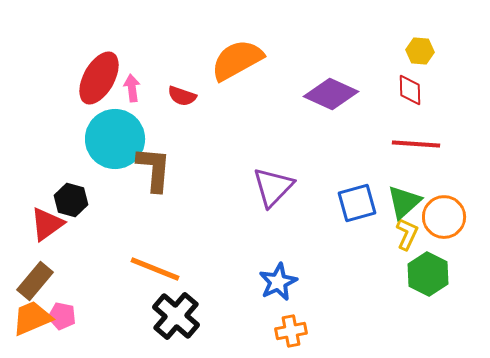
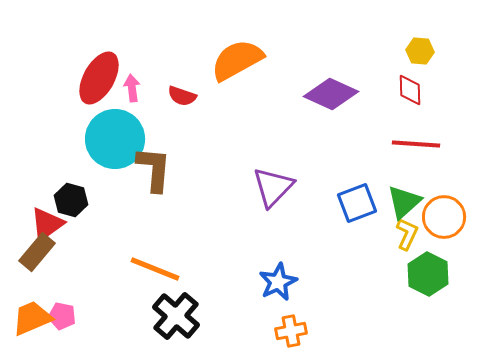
blue square: rotated 6 degrees counterclockwise
brown rectangle: moved 2 px right, 29 px up
